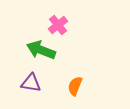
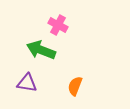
pink cross: rotated 24 degrees counterclockwise
purple triangle: moved 4 px left
